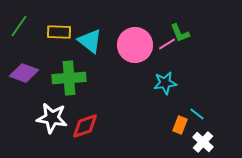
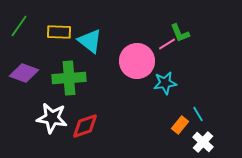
pink circle: moved 2 px right, 16 px down
cyan line: moved 1 px right; rotated 21 degrees clockwise
orange rectangle: rotated 18 degrees clockwise
